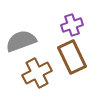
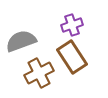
brown rectangle: rotated 8 degrees counterclockwise
brown cross: moved 2 px right
